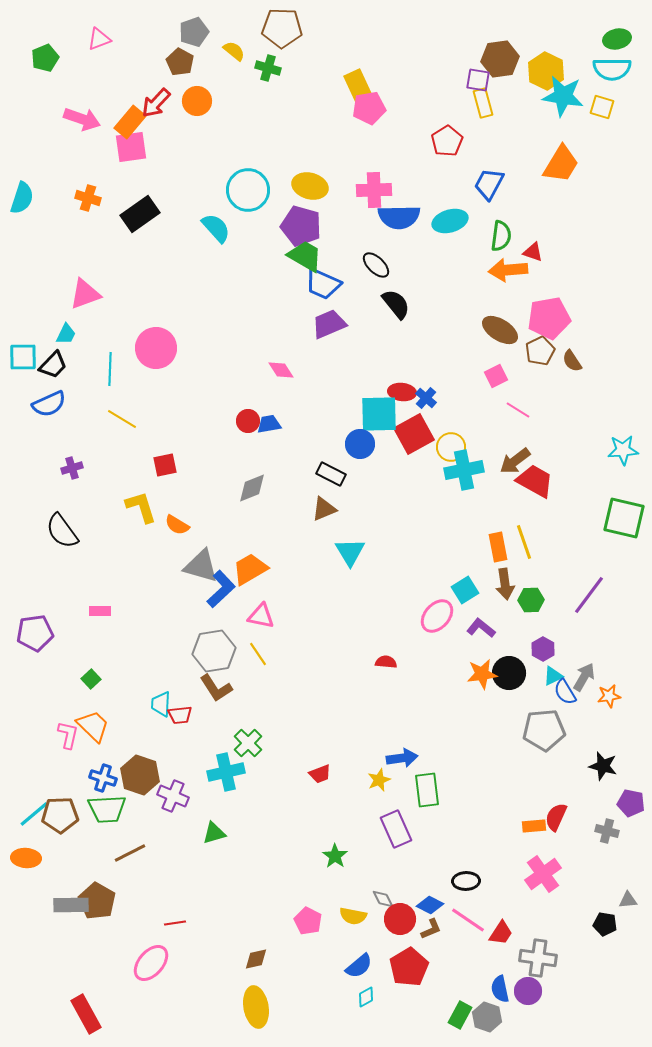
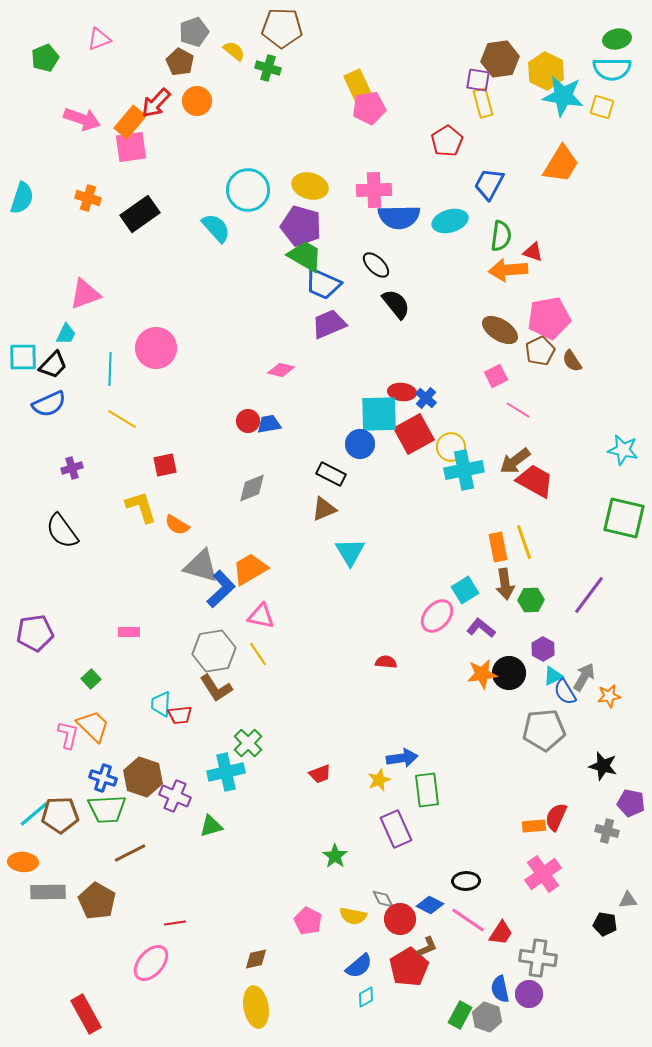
pink diamond at (281, 370): rotated 44 degrees counterclockwise
cyan star at (623, 450): rotated 16 degrees clockwise
pink rectangle at (100, 611): moved 29 px right, 21 px down
brown hexagon at (140, 775): moved 3 px right, 2 px down
purple cross at (173, 796): moved 2 px right
green triangle at (214, 833): moved 3 px left, 7 px up
orange ellipse at (26, 858): moved 3 px left, 4 px down
gray rectangle at (71, 905): moved 23 px left, 13 px up
brown L-shape at (431, 929): moved 4 px left, 18 px down
purple circle at (528, 991): moved 1 px right, 3 px down
